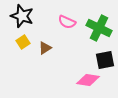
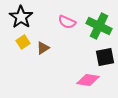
black star: moved 1 px left, 1 px down; rotated 15 degrees clockwise
green cross: moved 2 px up
brown triangle: moved 2 px left
black square: moved 3 px up
